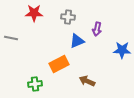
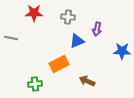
blue star: moved 1 px down
